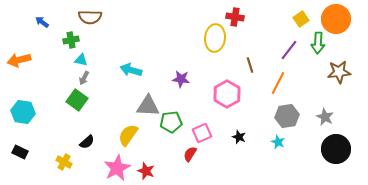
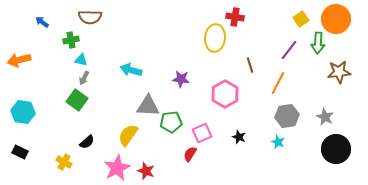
pink hexagon: moved 2 px left
